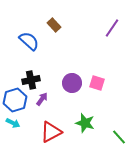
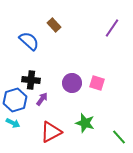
black cross: rotated 18 degrees clockwise
